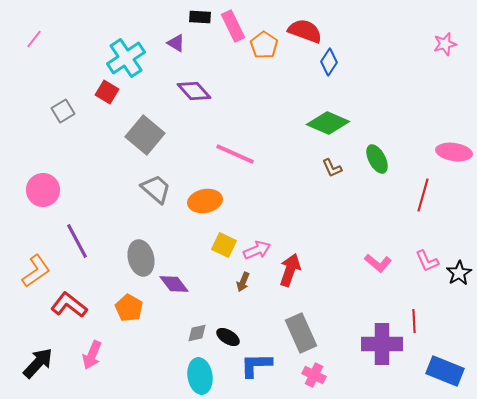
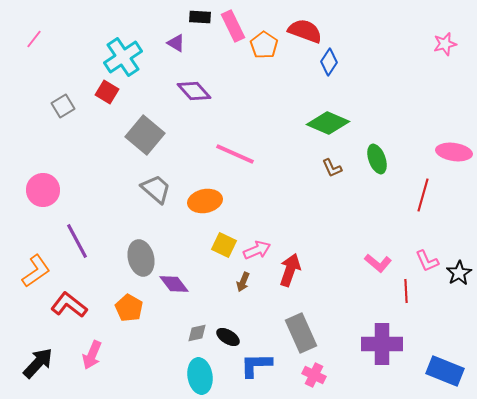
cyan cross at (126, 58): moved 3 px left, 1 px up
gray square at (63, 111): moved 5 px up
green ellipse at (377, 159): rotated 8 degrees clockwise
red line at (414, 321): moved 8 px left, 30 px up
